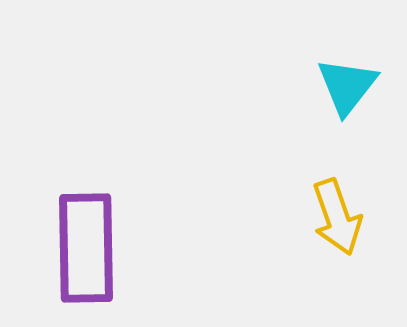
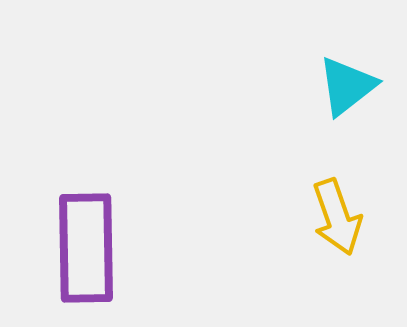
cyan triangle: rotated 14 degrees clockwise
